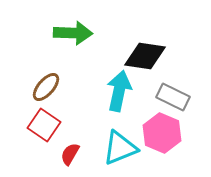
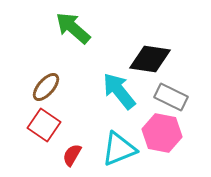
green arrow: moved 5 px up; rotated 141 degrees counterclockwise
black diamond: moved 5 px right, 3 px down
cyan arrow: rotated 51 degrees counterclockwise
gray rectangle: moved 2 px left
pink hexagon: rotated 12 degrees counterclockwise
cyan triangle: moved 1 px left, 1 px down
red semicircle: moved 2 px right, 1 px down
